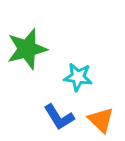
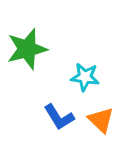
cyan star: moved 7 px right
